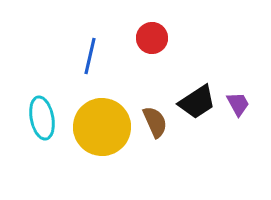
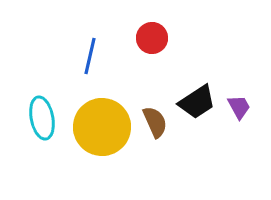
purple trapezoid: moved 1 px right, 3 px down
